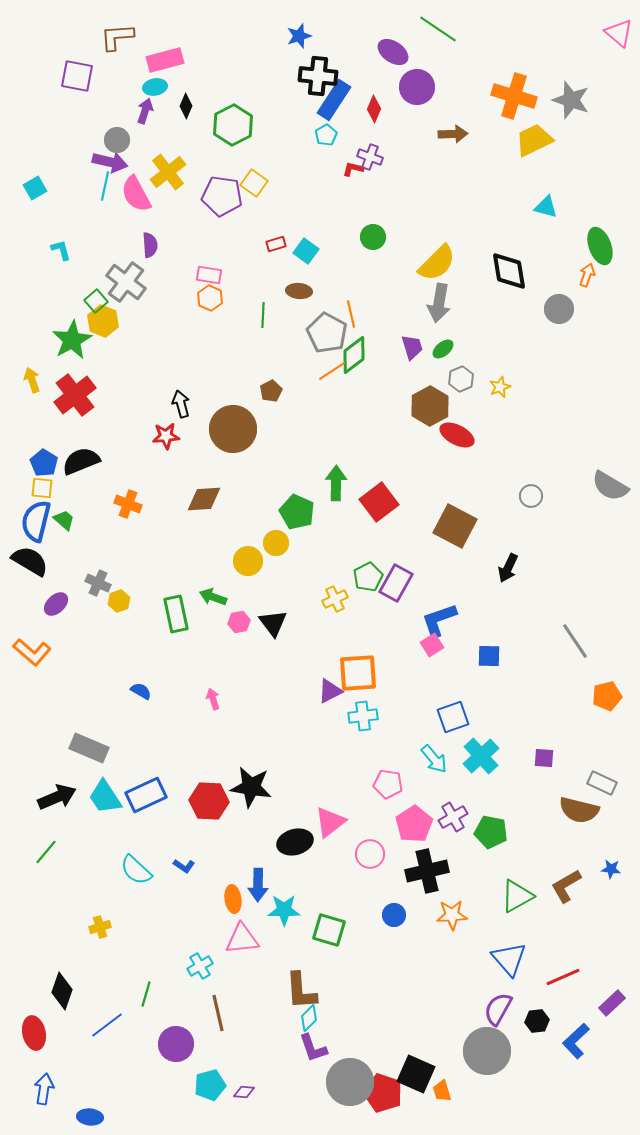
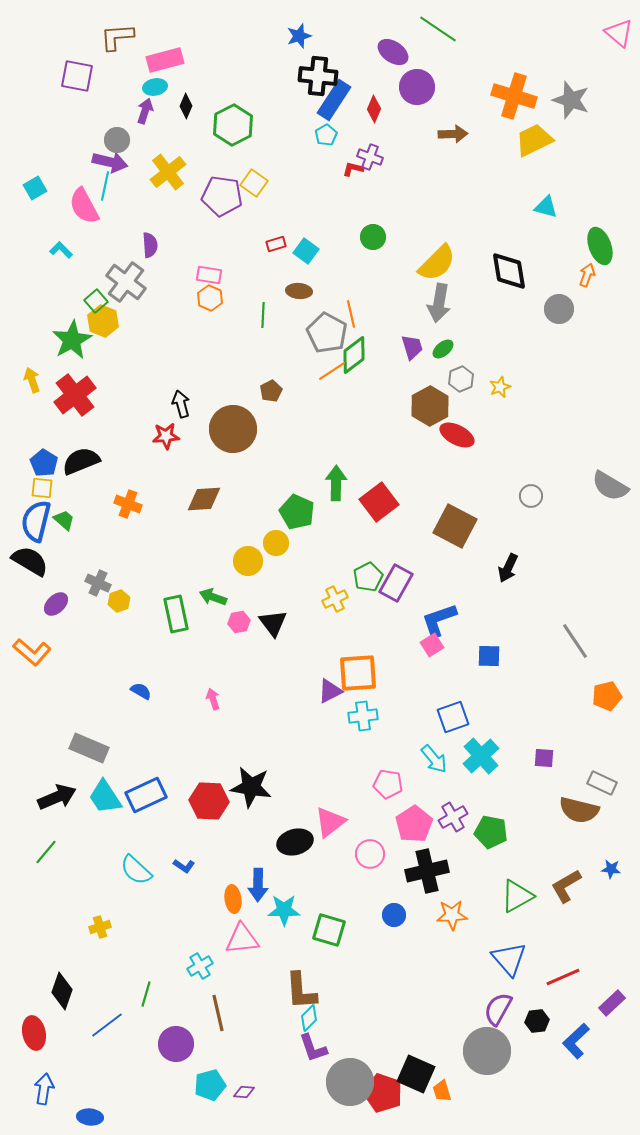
pink semicircle at (136, 194): moved 52 px left, 12 px down
cyan L-shape at (61, 250): rotated 30 degrees counterclockwise
